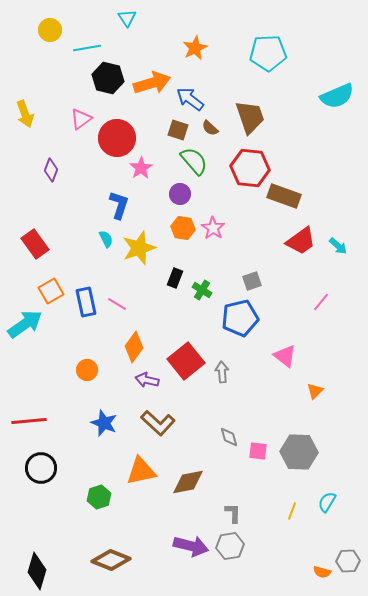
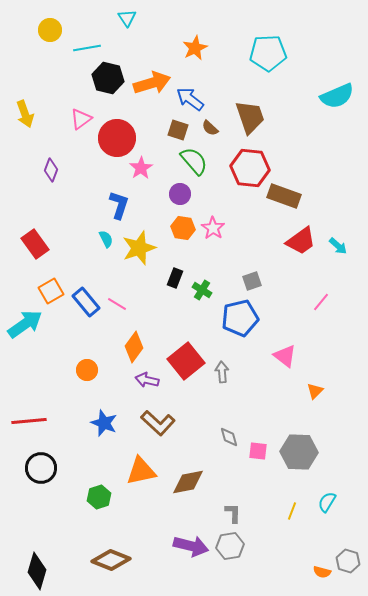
blue rectangle at (86, 302): rotated 28 degrees counterclockwise
gray hexagon at (348, 561): rotated 20 degrees clockwise
